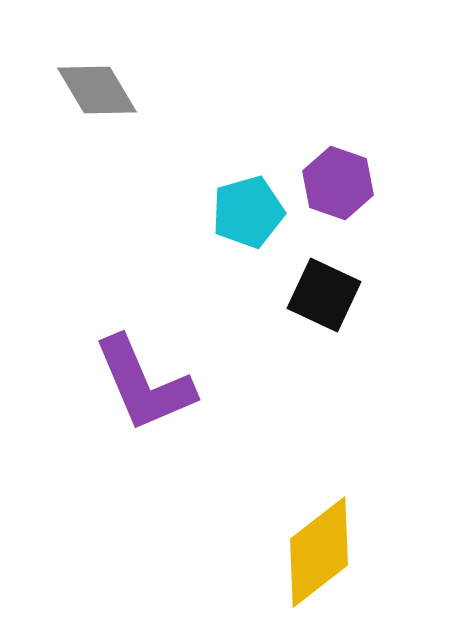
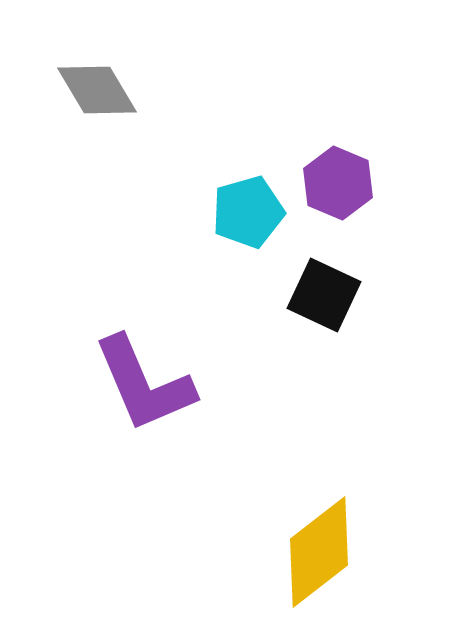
purple hexagon: rotated 4 degrees clockwise
